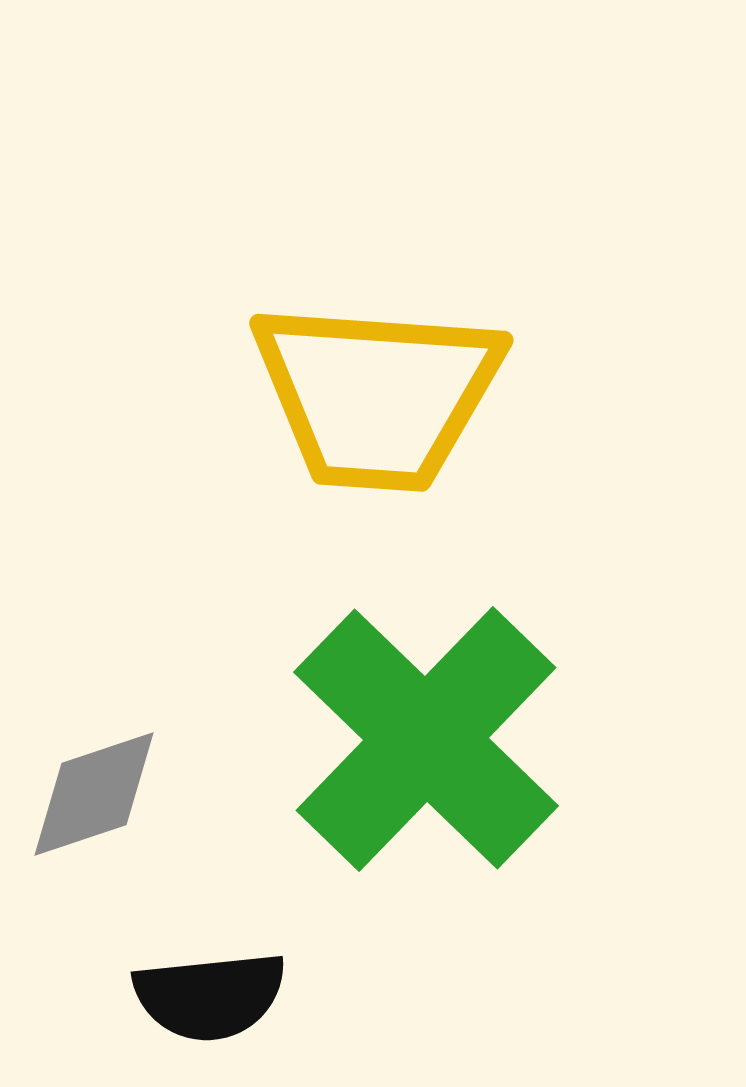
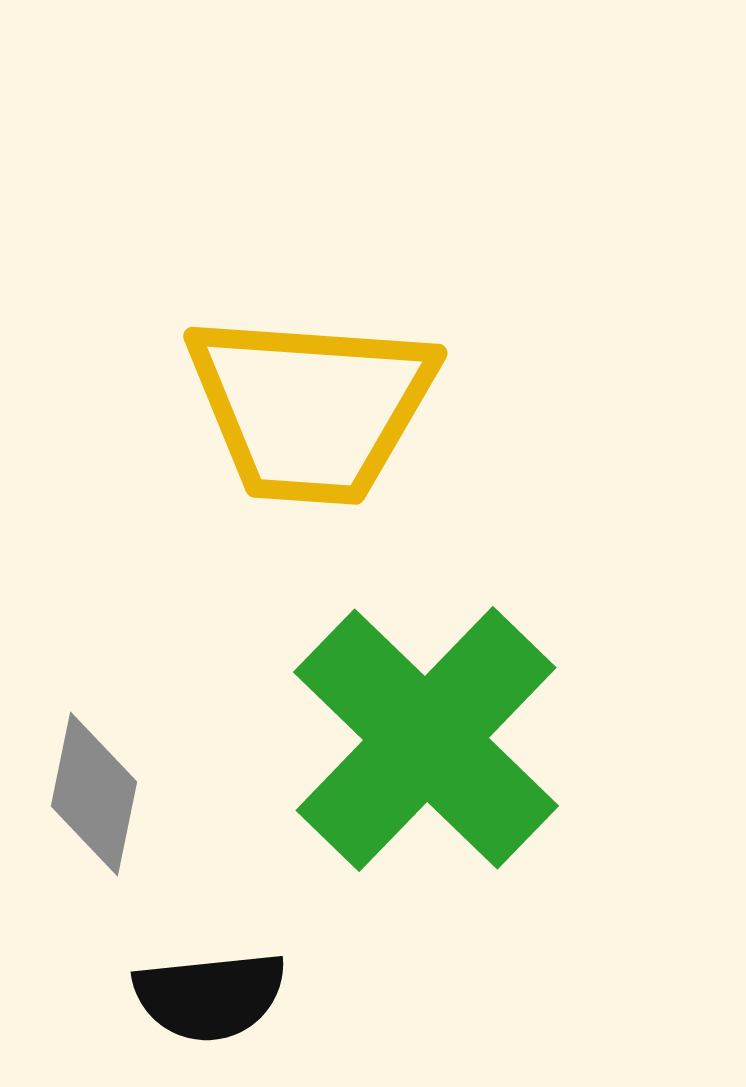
yellow trapezoid: moved 66 px left, 13 px down
gray diamond: rotated 60 degrees counterclockwise
